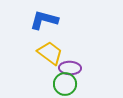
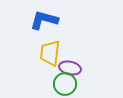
yellow trapezoid: rotated 120 degrees counterclockwise
purple ellipse: rotated 10 degrees clockwise
